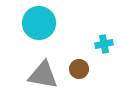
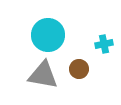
cyan circle: moved 9 px right, 12 px down
